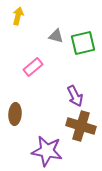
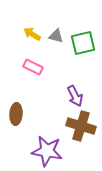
yellow arrow: moved 14 px right, 18 px down; rotated 72 degrees counterclockwise
pink rectangle: rotated 66 degrees clockwise
brown ellipse: moved 1 px right
